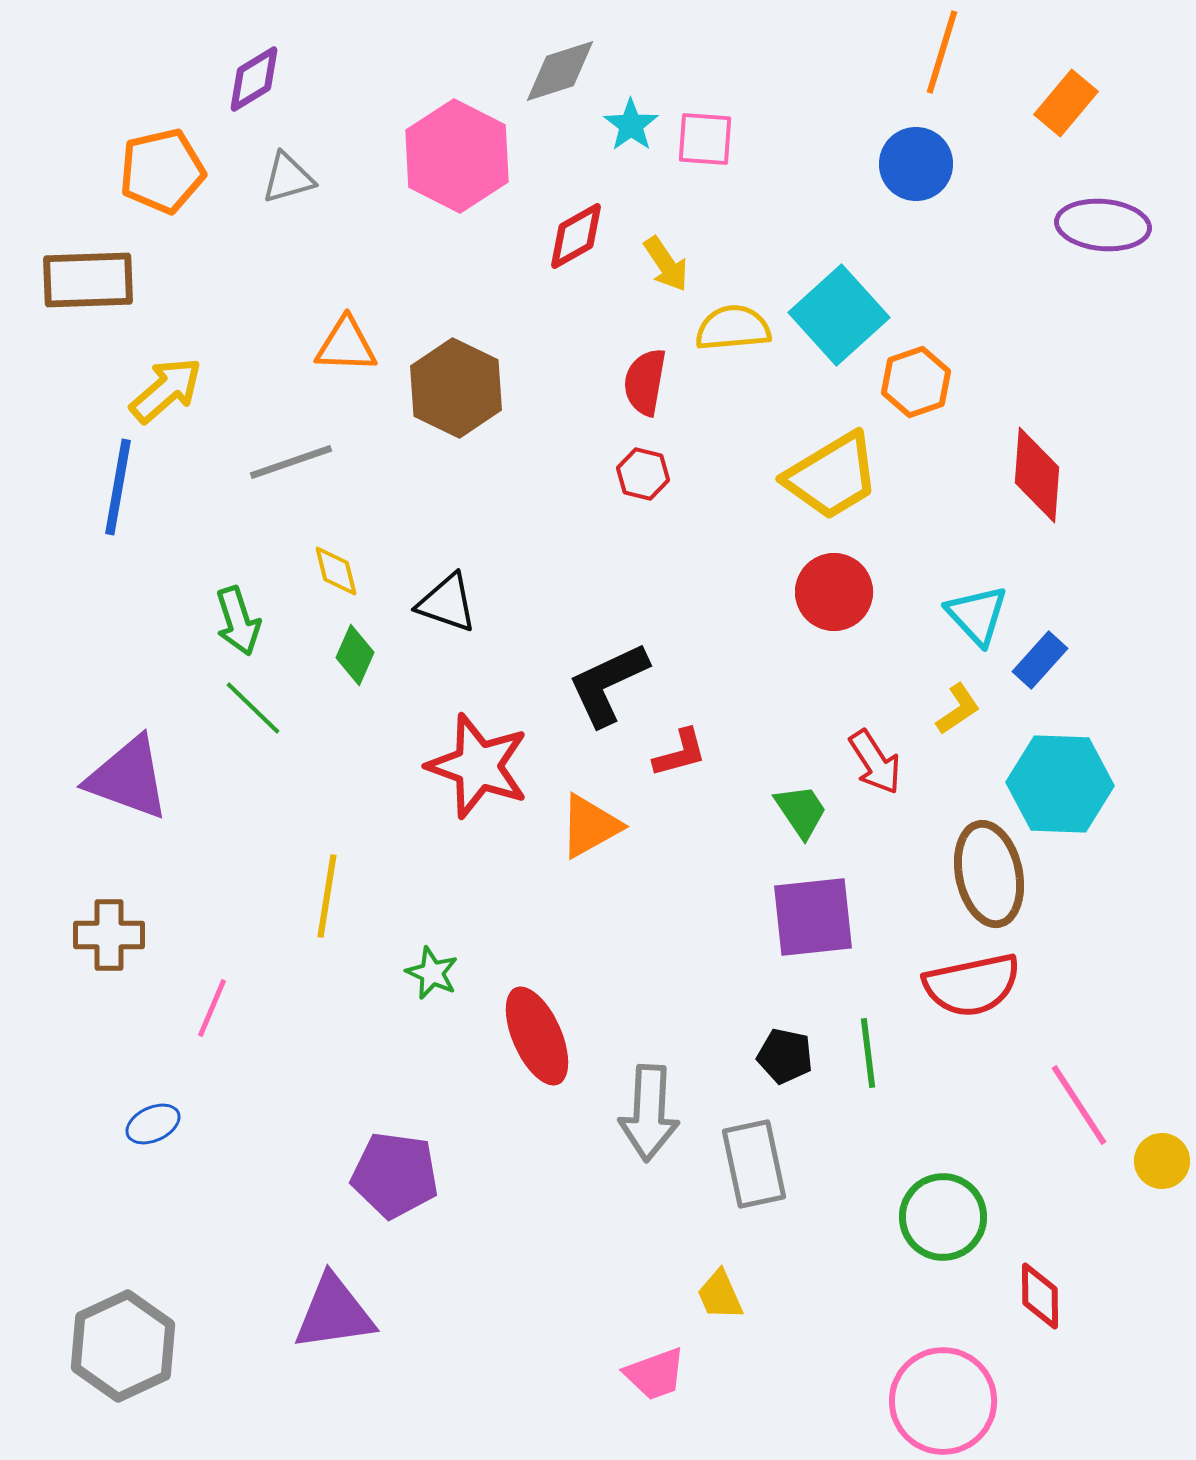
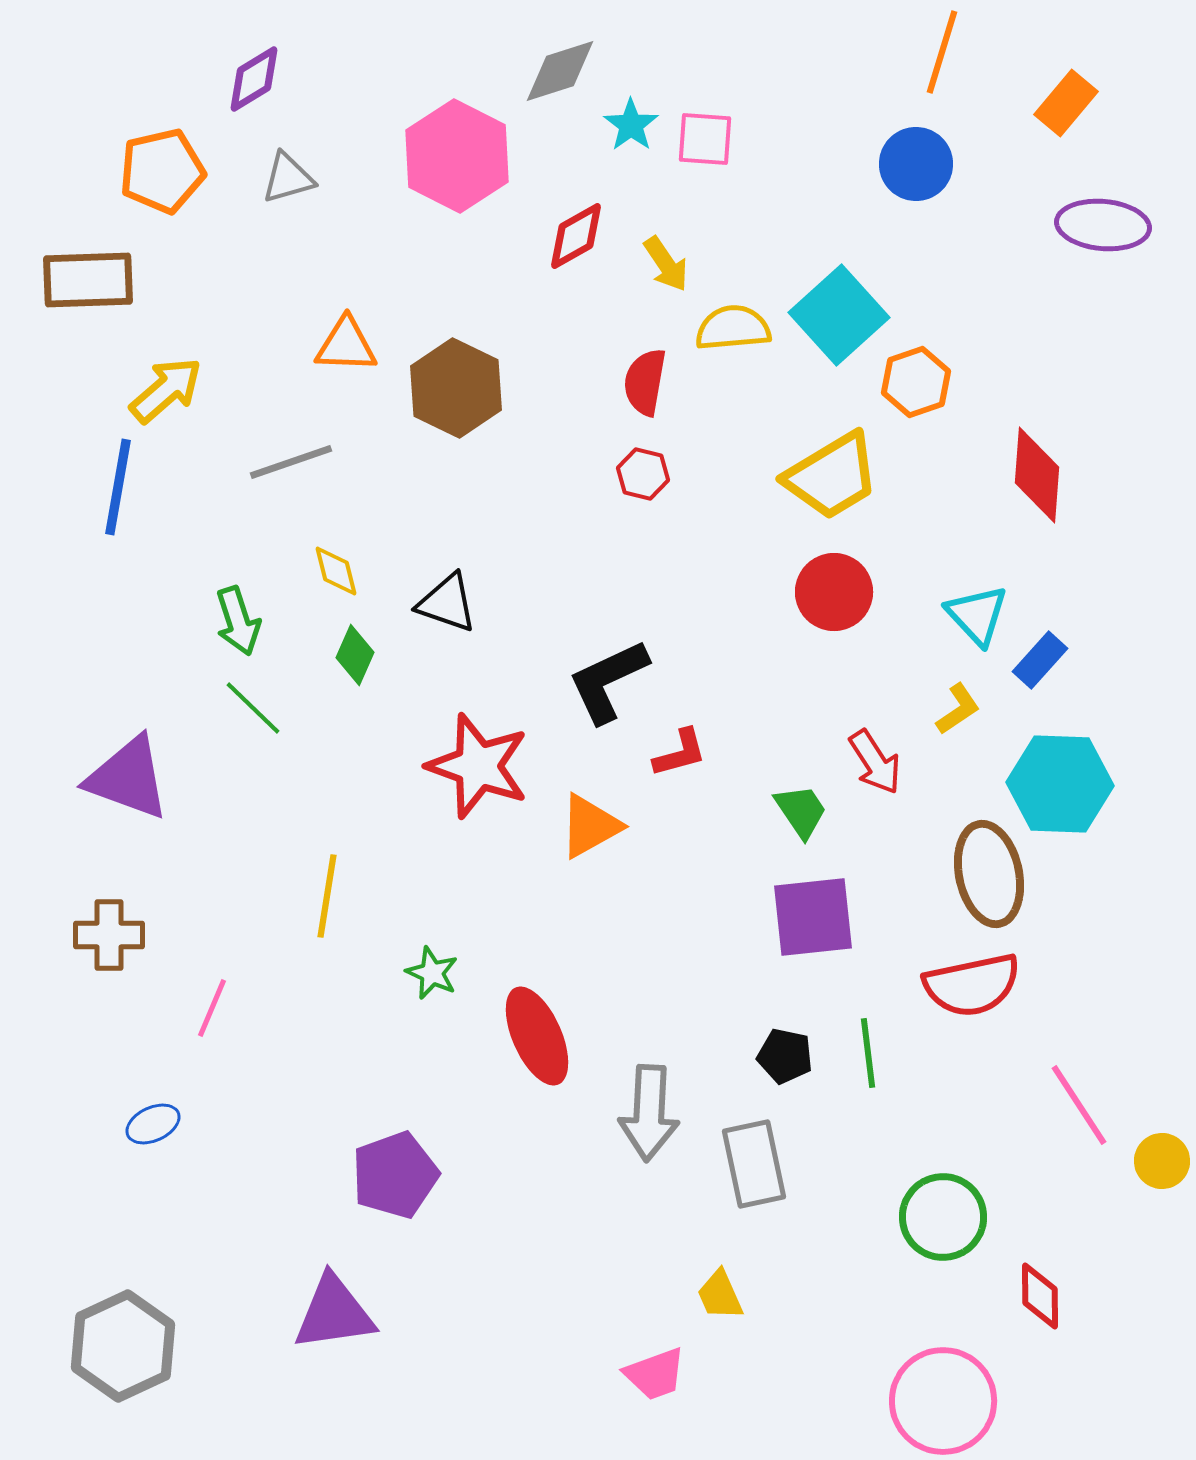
black L-shape at (608, 684): moved 3 px up
purple pentagon at (395, 1175): rotated 28 degrees counterclockwise
